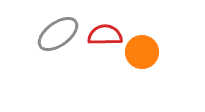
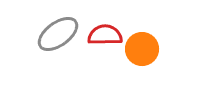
orange circle: moved 3 px up
